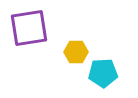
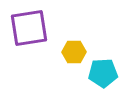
yellow hexagon: moved 2 px left
